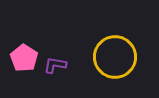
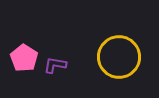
yellow circle: moved 4 px right
